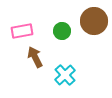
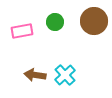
green circle: moved 7 px left, 9 px up
brown arrow: moved 18 px down; rotated 55 degrees counterclockwise
